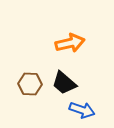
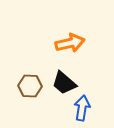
brown hexagon: moved 2 px down
blue arrow: moved 2 px up; rotated 100 degrees counterclockwise
